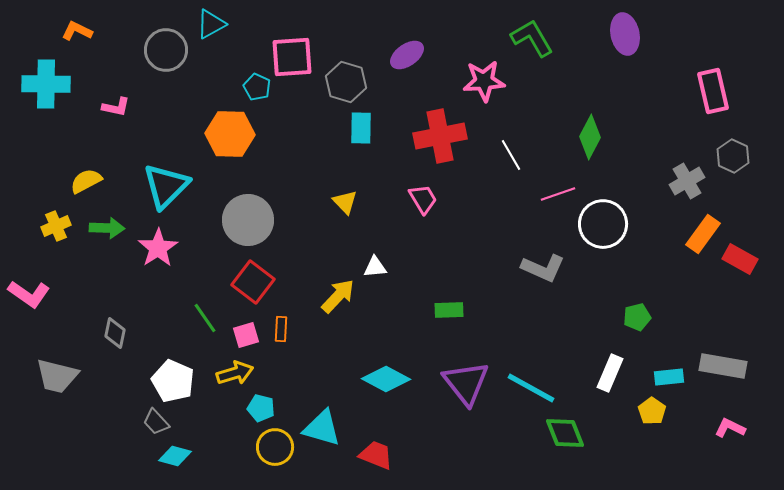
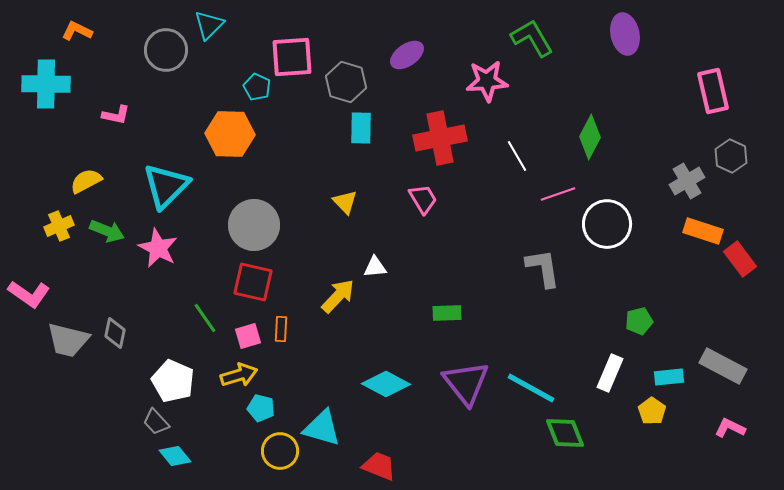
cyan triangle at (211, 24): moved 2 px left, 1 px down; rotated 16 degrees counterclockwise
pink star at (484, 81): moved 3 px right
pink L-shape at (116, 107): moved 8 px down
red cross at (440, 136): moved 2 px down
white line at (511, 155): moved 6 px right, 1 px down
gray hexagon at (733, 156): moved 2 px left
gray circle at (248, 220): moved 6 px right, 5 px down
white circle at (603, 224): moved 4 px right
yellow cross at (56, 226): moved 3 px right
green arrow at (107, 228): moved 3 px down; rotated 20 degrees clockwise
orange rectangle at (703, 234): moved 3 px up; rotated 72 degrees clockwise
pink star at (158, 248): rotated 12 degrees counterclockwise
red rectangle at (740, 259): rotated 24 degrees clockwise
gray L-shape at (543, 268): rotated 123 degrees counterclockwise
red square at (253, 282): rotated 24 degrees counterclockwise
green rectangle at (449, 310): moved 2 px left, 3 px down
green pentagon at (637, 317): moved 2 px right, 4 px down
pink square at (246, 335): moved 2 px right, 1 px down
gray rectangle at (723, 366): rotated 18 degrees clockwise
yellow arrow at (235, 373): moved 4 px right, 2 px down
gray trapezoid at (57, 376): moved 11 px right, 36 px up
cyan diamond at (386, 379): moved 5 px down
yellow circle at (275, 447): moved 5 px right, 4 px down
red trapezoid at (376, 455): moved 3 px right, 11 px down
cyan diamond at (175, 456): rotated 36 degrees clockwise
